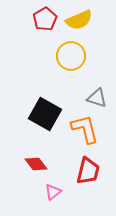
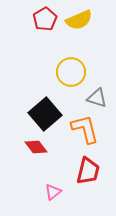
yellow circle: moved 16 px down
black square: rotated 20 degrees clockwise
red diamond: moved 17 px up
